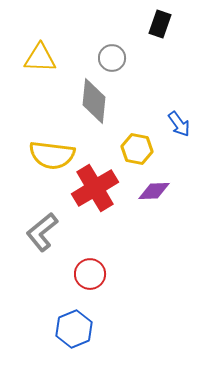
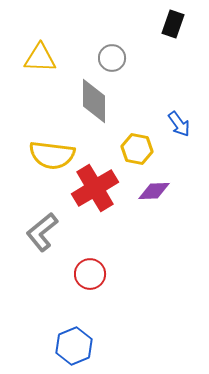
black rectangle: moved 13 px right
gray diamond: rotated 6 degrees counterclockwise
blue hexagon: moved 17 px down
